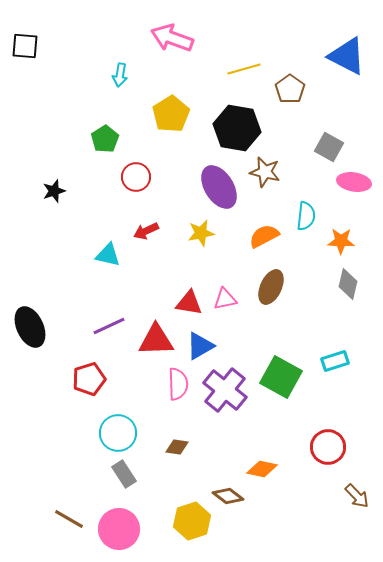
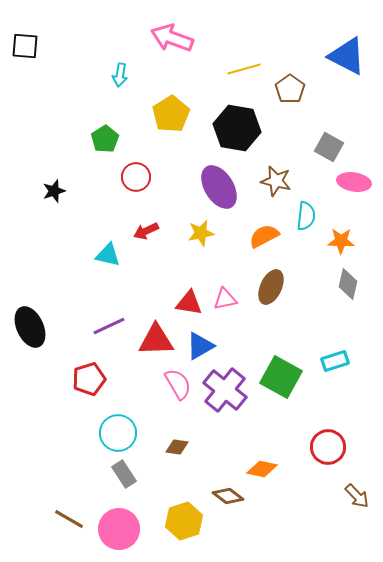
brown star at (265, 172): moved 11 px right, 9 px down
pink semicircle at (178, 384): rotated 28 degrees counterclockwise
yellow hexagon at (192, 521): moved 8 px left
